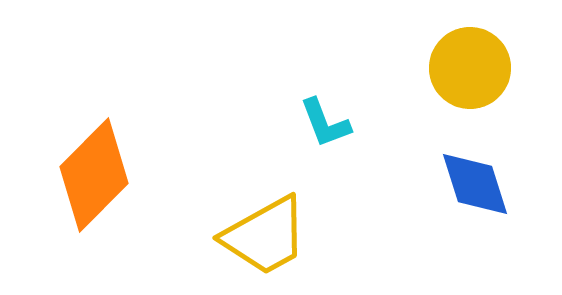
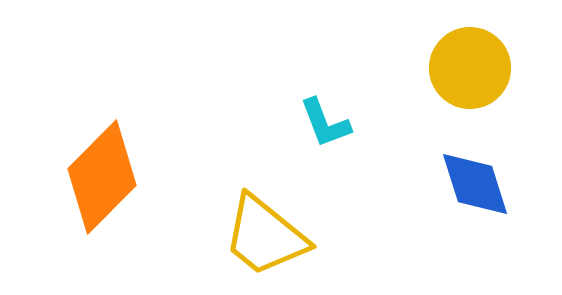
orange diamond: moved 8 px right, 2 px down
yellow trapezoid: rotated 68 degrees clockwise
